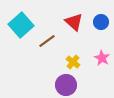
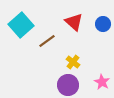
blue circle: moved 2 px right, 2 px down
pink star: moved 24 px down
purple circle: moved 2 px right
